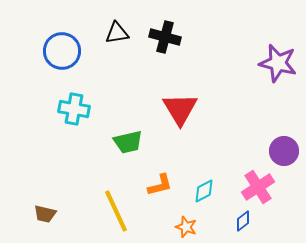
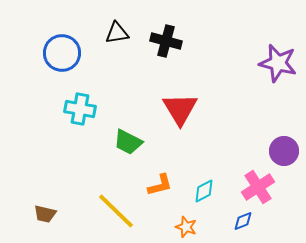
black cross: moved 1 px right, 4 px down
blue circle: moved 2 px down
cyan cross: moved 6 px right
green trapezoid: rotated 40 degrees clockwise
yellow line: rotated 21 degrees counterclockwise
blue diamond: rotated 15 degrees clockwise
